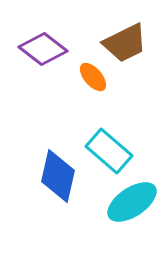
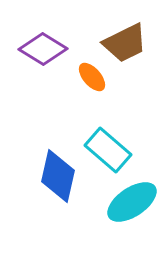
purple diamond: rotated 6 degrees counterclockwise
orange ellipse: moved 1 px left
cyan rectangle: moved 1 px left, 1 px up
